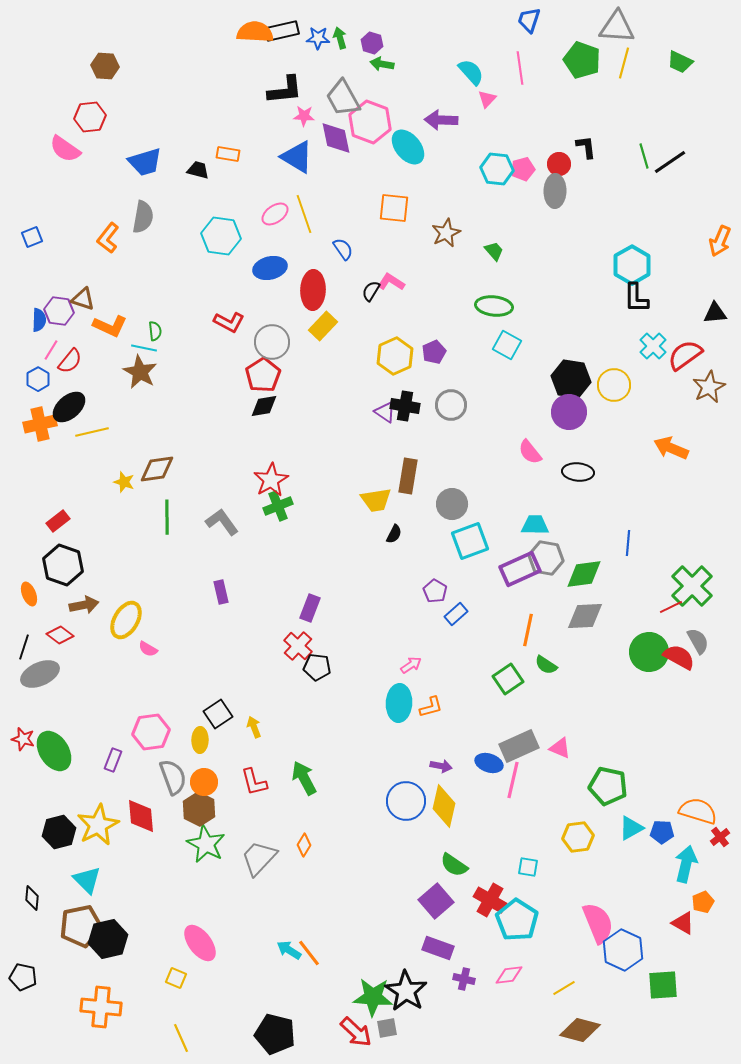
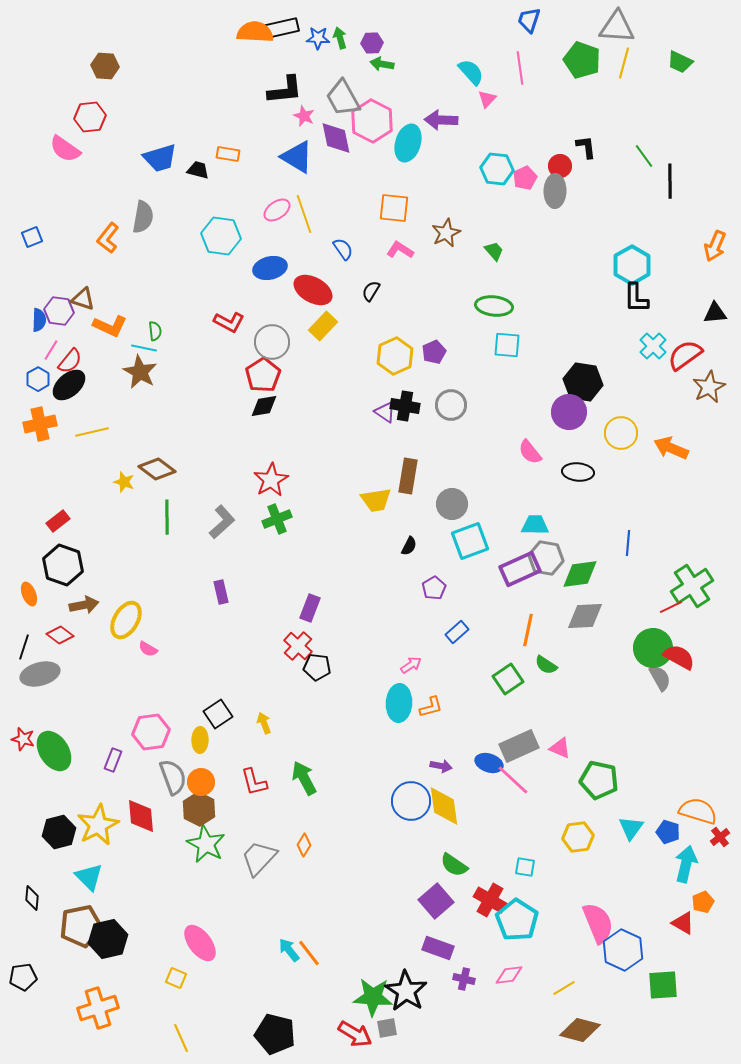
black rectangle at (282, 31): moved 3 px up
purple hexagon at (372, 43): rotated 20 degrees counterclockwise
pink star at (304, 116): rotated 20 degrees clockwise
pink hexagon at (370, 122): moved 2 px right, 1 px up; rotated 6 degrees clockwise
cyan ellipse at (408, 147): moved 4 px up; rotated 57 degrees clockwise
green line at (644, 156): rotated 20 degrees counterclockwise
blue trapezoid at (145, 162): moved 15 px right, 4 px up
black line at (670, 162): moved 19 px down; rotated 56 degrees counterclockwise
red circle at (559, 164): moved 1 px right, 2 px down
pink pentagon at (523, 169): moved 2 px right, 9 px down; rotated 10 degrees counterclockwise
pink ellipse at (275, 214): moved 2 px right, 4 px up
orange arrow at (720, 241): moved 5 px left, 5 px down
pink L-shape at (391, 282): moved 9 px right, 32 px up
red ellipse at (313, 290): rotated 63 degrees counterclockwise
cyan square at (507, 345): rotated 24 degrees counterclockwise
black hexagon at (571, 379): moved 12 px right, 3 px down
yellow circle at (614, 385): moved 7 px right, 48 px down
black ellipse at (69, 407): moved 22 px up
brown diamond at (157, 469): rotated 45 degrees clockwise
green cross at (278, 506): moved 1 px left, 13 px down
gray L-shape at (222, 522): rotated 84 degrees clockwise
black semicircle at (394, 534): moved 15 px right, 12 px down
green diamond at (584, 574): moved 4 px left
green cross at (692, 586): rotated 12 degrees clockwise
purple pentagon at (435, 591): moved 1 px left, 3 px up; rotated 10 degrees clockwise
blue rectangle at (456, 614): moved 1 px right, 18 px down
gray semicircle at (698, 641): moved 38 px left, 37 px down
green circle at (649, 652): moved 4 px right, 4 px up
gray ellipse at (40, 674): rotated 9 degrees clockwise
yellow arrow at (254, 727): moved 10 px right, 4 px up
pink line at (513, 780): rotated 60 degrees counterclockwise
orange circle at (204, 782): moved 3 px left
green pentagon at (608, 786): moved 9 px left, 6 px up
blue circle at (406, 801): moved 5 px right
yellow diamond at (444, 806): rotated 21 degrees counterclockwise
cyan triangle at (631, 828): rotated 24 degrees counterclockwise
blue pentagon at (662, 832): moved 6 px right; rotated 15 degrees clockwise
cyan square at (528, 867): moved 3 px left
cyan triangle at (87, 880): moved 2 px right, 3 px up
cyan arrow at (289, 950): rotated 20 degrees clockwise
black pentagon at (23, 977): rotated 20 degrees counterclockwise
orange cross at (101, 1007): moved 3 px left, 1 px down; rotated 24 degrees counterclockwise
red arrow at (356, 1032): moved 1 px left, 2 px down; rotated 12 degrees counterclockwise
